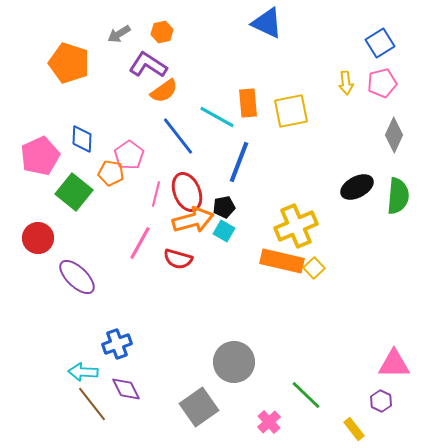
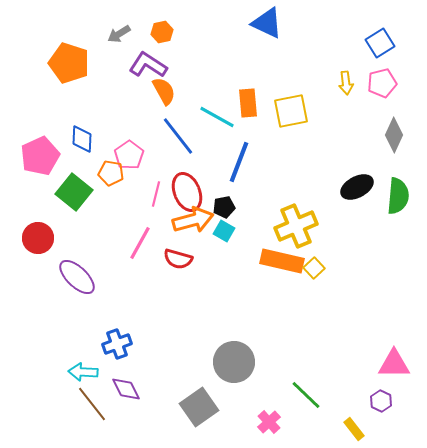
orange semicircle at (164, 91): rotated 84 degrees counterclockwise
